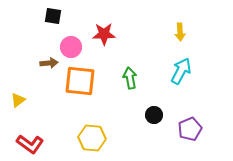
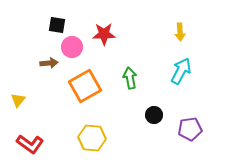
black square: moved 4 px right, 9 px down
pink circle: moved 1 px right
orange square: moved 5 px right, 5 px down; rotated 36 degrees counterclockwise
yellow triangle: rotated 14 degrees counterclockwise
purple pentagon: rotated 15 degrees clockwise
